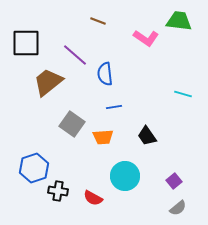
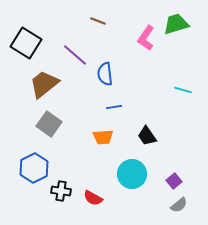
green trapezoid: moved 3 px left, 3 px down; rotated 24 degrees counterclockwise
pink L-shape: rotated 90 degrees clockwise
black square: rotated 32 degrees clockwise
brown trapezoid: moved 4 px left, 2 px down
cyan line: moved 4 px up
gray square: moved 23 px left
blue hexagon: rotated 8 degrees counterclockwise
cyan circle: moved 7 px right, 2 px up
black cross: moved 3 px right
gray semicircle: moved 1 px right, 3 px up
